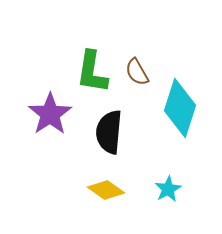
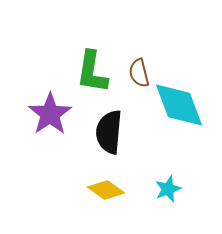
brown semicircle: moved 2 px right, 1 px down; rotated 16 degrees clockwise
cyan diamond: moved 1 px left, 3 px up; rotated 38 degrees counterclockwise
cyan star: rotated 8 degrees clockwise
